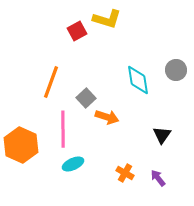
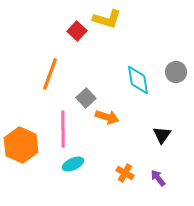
red square: rotated 18 degrees counterclockwise
gray circle: moved 2 px down
orange line: moved 1 px left, 8 px up
